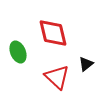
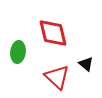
green ellipse: rotated 30 degrees clockwise
black triangle: rotated 42 degrees counterclockwise
